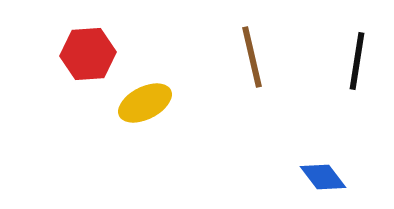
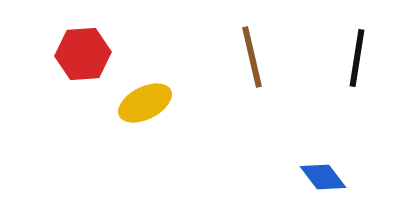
red hexagon: moved 5 px left
black line: moved 3 px up
